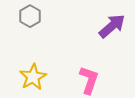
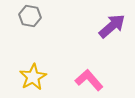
gray hexagon: rotated 20 degrees counterclockwise
pink L-shape: rotated 60 degrees counterclockwise
